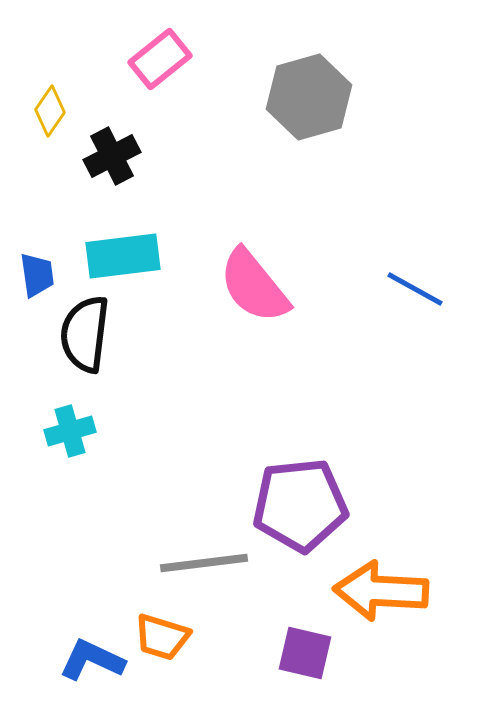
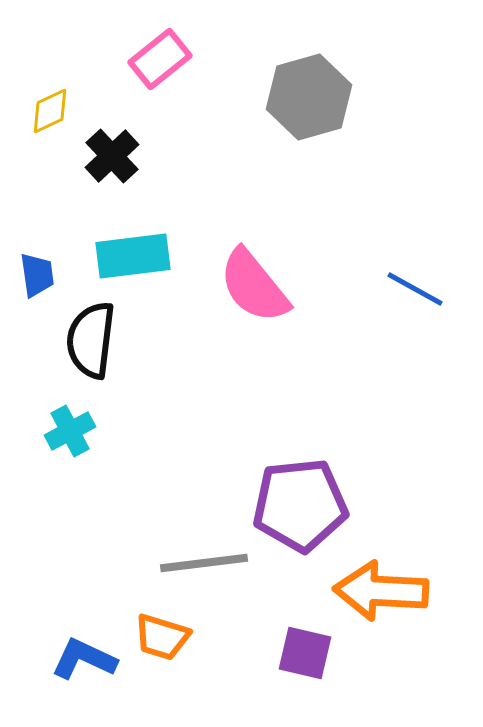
yellow diamond: rotated 30 degrees clockwise
black cross: rotated 16 degrees counterclockwise
cyan rectangle: moved 10 px right
black semicircle: moved 6 px right, 6 px down
cyan cross: rotated 12 degrees counterclockwise
blue L-shape: moved 8 px left, 1 px up
